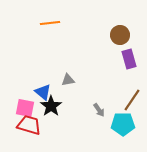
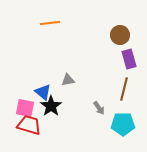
brown line: moved 8 px left, 11 px up; rotated 20 degrees counterclockwise
gray arrow: moved 2 px up
